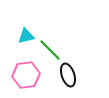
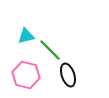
pink hexagon: rotated 20 degrees clockwise
